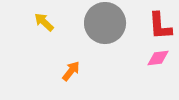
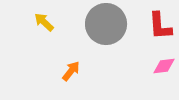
gray circle: moved 1 px right, 1 px down
pink diamond: moved 6 px right, 8 px down
